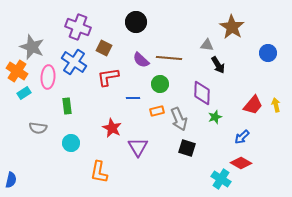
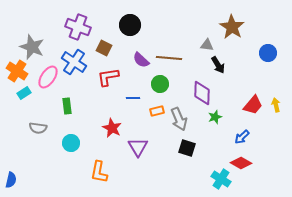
black circle: moved 6 px left, 3 px down
pink ellipse: rotated 30 degrees clockwise
